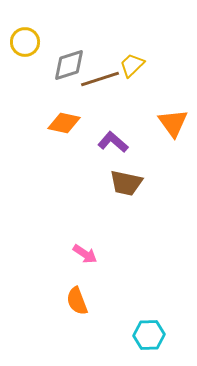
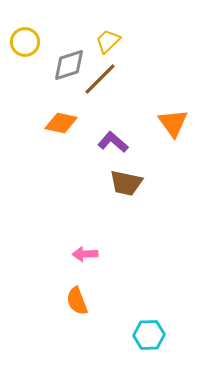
yellow trapezoid: moved 24 px left, 24 px up
brown line: rotated 27 degrees counterclockwise
orange diamond: moved 3 px left
pink arrow: rotated 145 degrees clockwise
